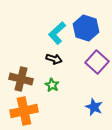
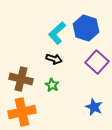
orange cross: moved 2 px left, 1 px down
